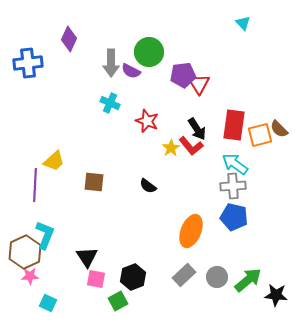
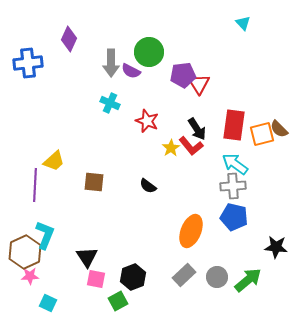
orange square: moved 2 px right, 1 px up
black star: moved 48 px up
